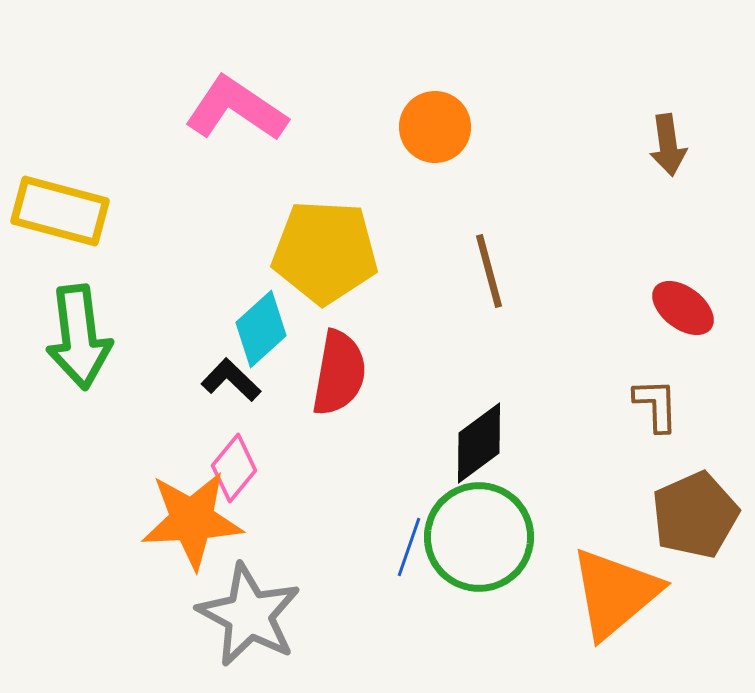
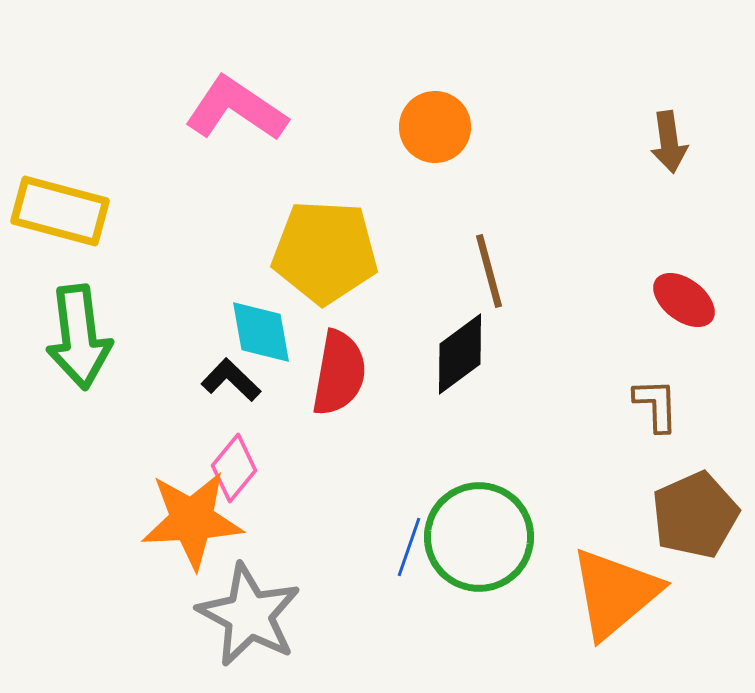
brown arrow: moved 1 px right, 3 px up
red ellipse: moved 1 px right, 8 px up
cyan diamond: moved 3 px down; rotated 58 degrees counterclockwise
black diamond: moved 19 px left, 89 px up
